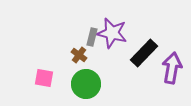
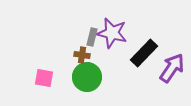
brown cross: moved 3 px right; rotated 28 degrees counterclockwise
purple arrow: rotated 24 degrees clockwise
green circle: moved 1 px right, 7 px up
